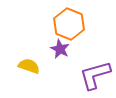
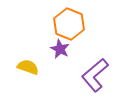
yellow semicircle: moved 1 px left, 1 px down
purple L-shape: rotated 24 degrees counterclockwise
